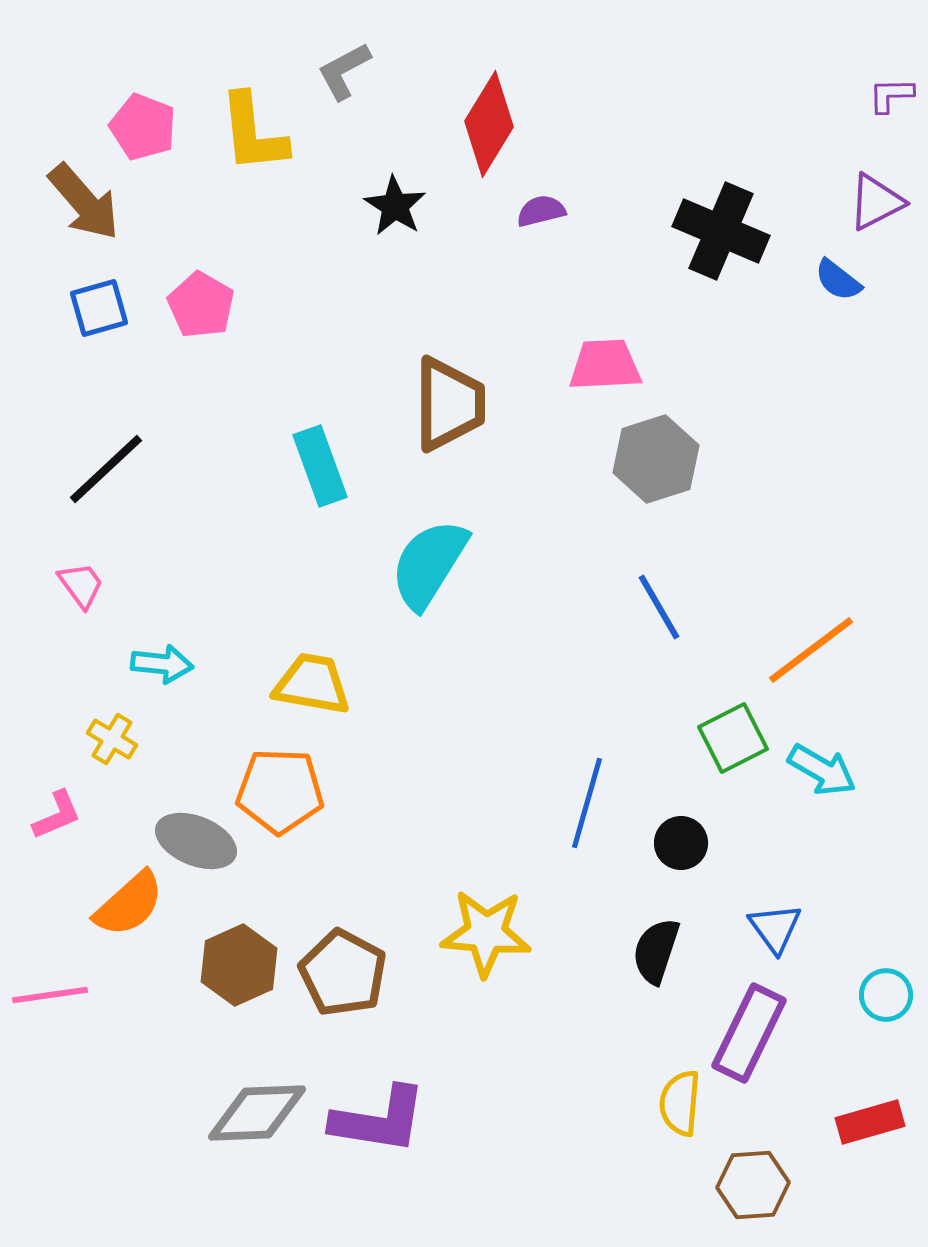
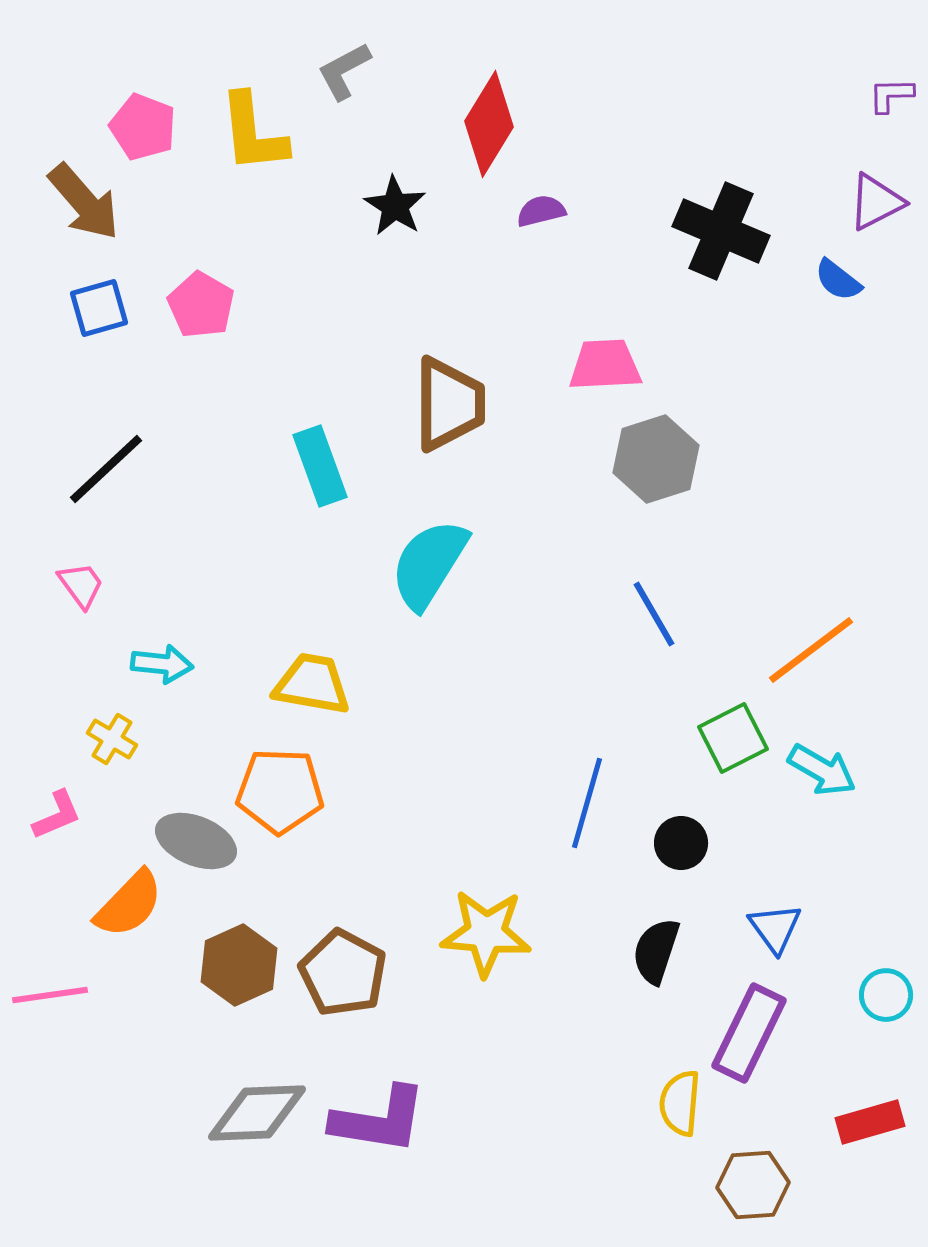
blue line at (659, 607): moved 5 px left, 7 px down
orange semicircle at (129, 904): rotated 4 degrees counterclockwise
